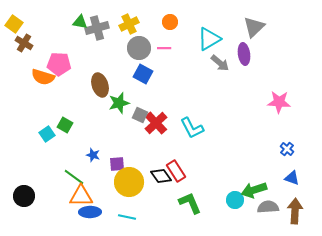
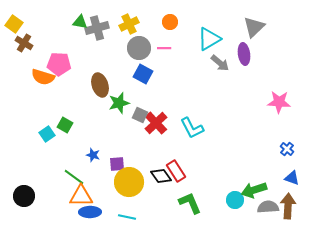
brown arrow: moved 7 px left, 5 px up
